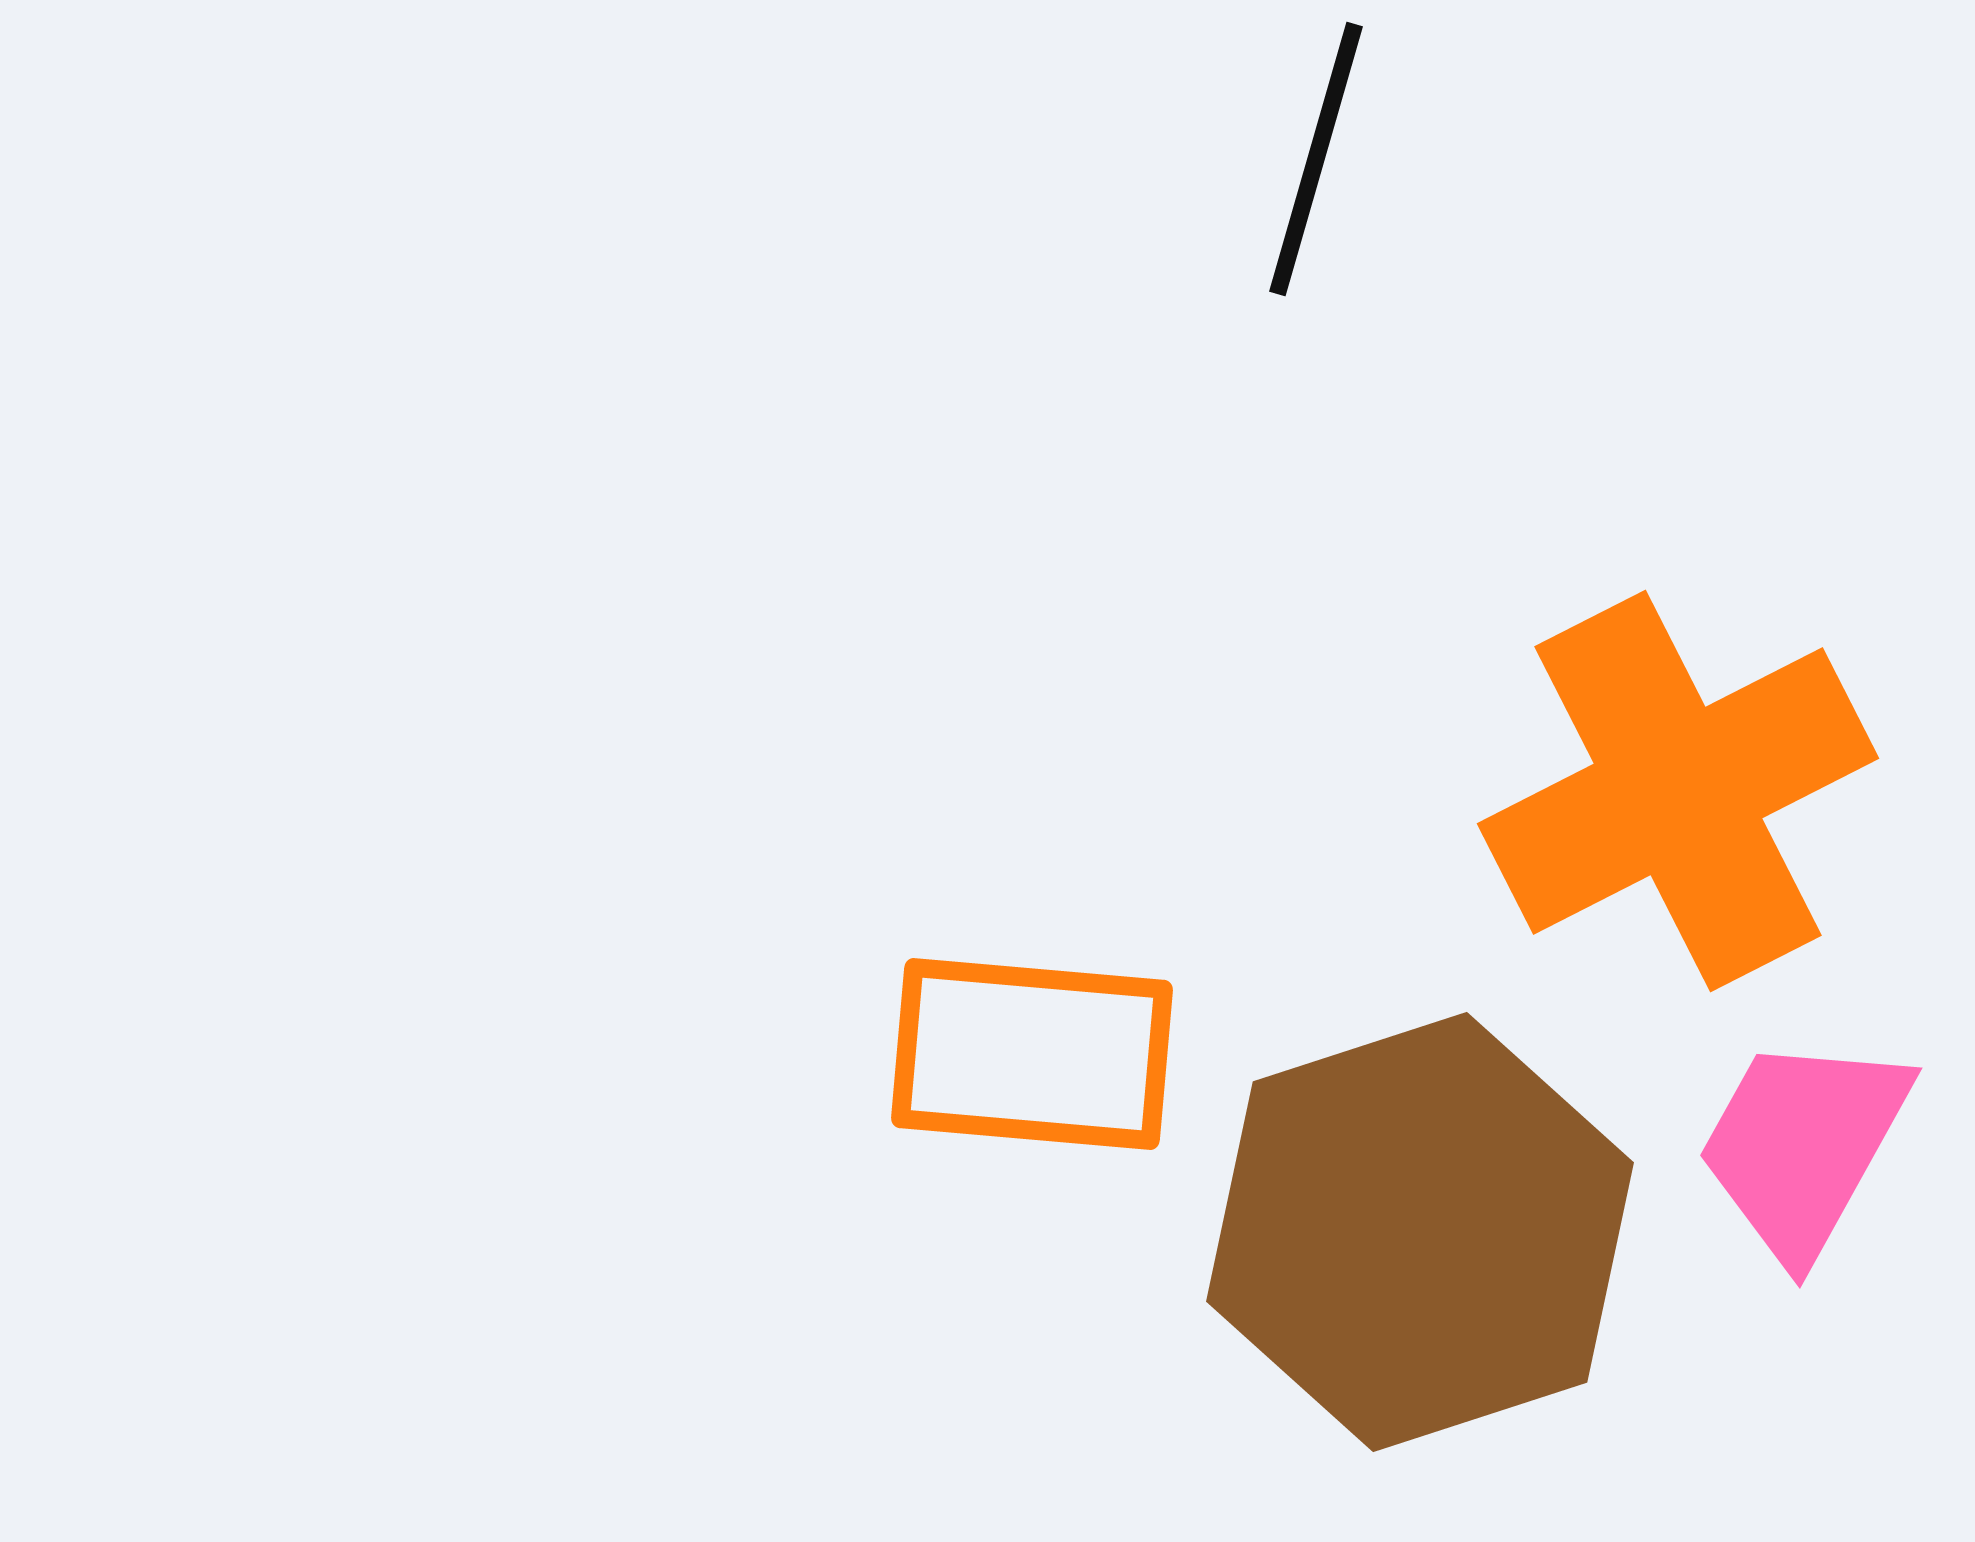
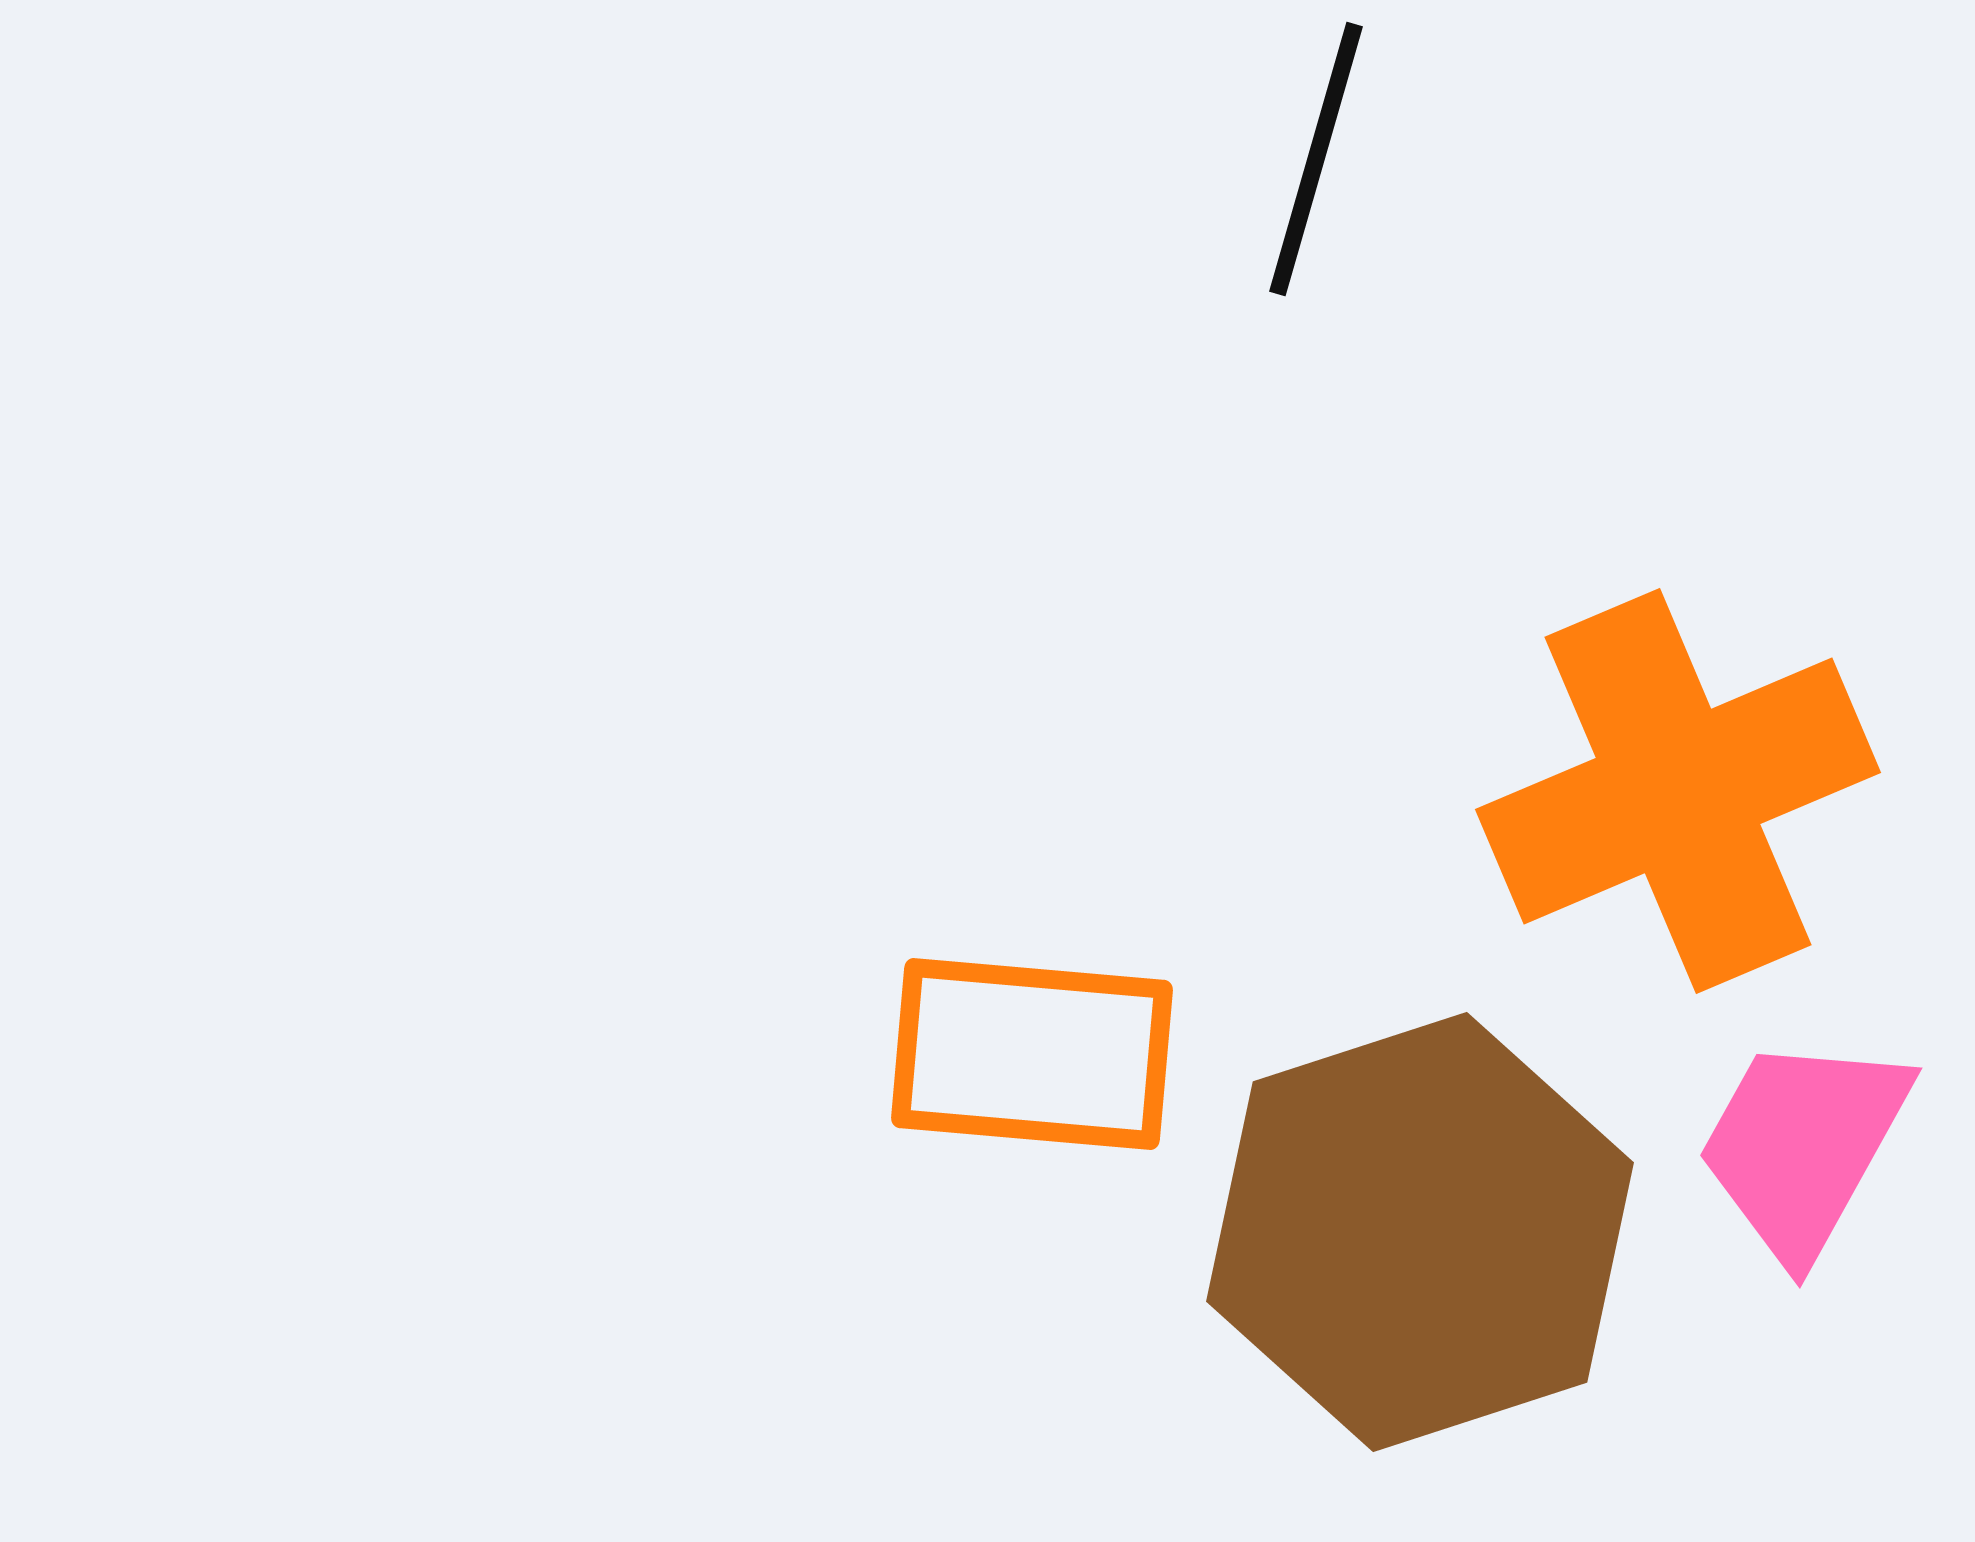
orange cross: rotated 4 degrees clockwise
